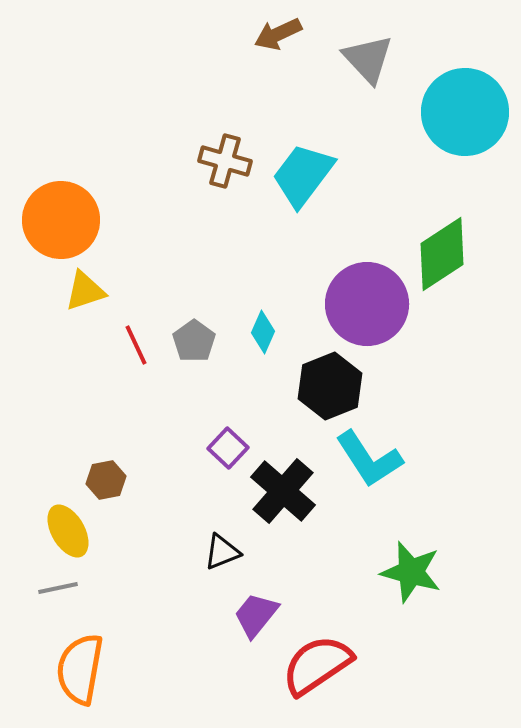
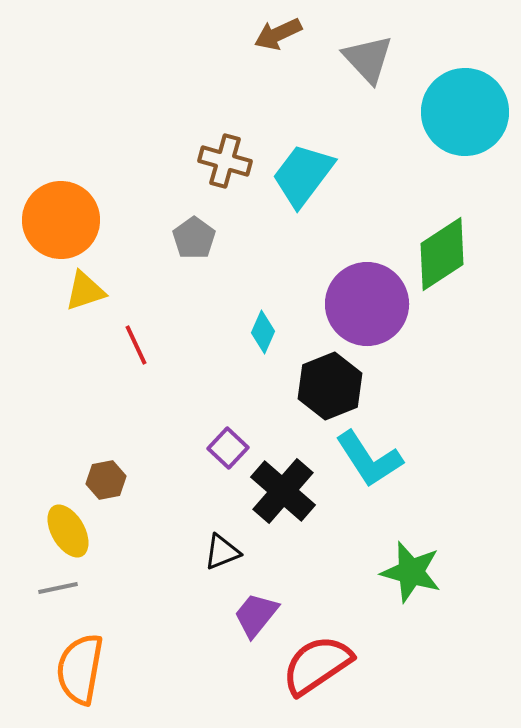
gray pentagon: moved 103 px up
